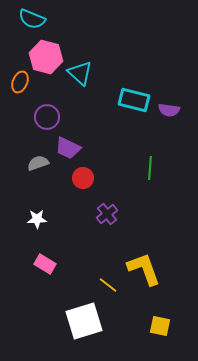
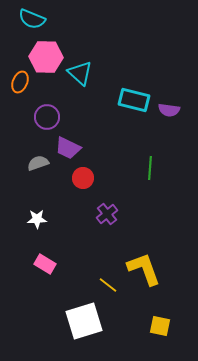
pink hexagon: rotated 12 degrees counterclockwise
